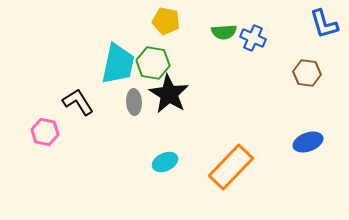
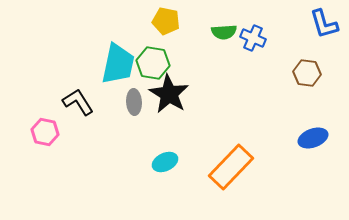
blue ellipse: moved 5 px right, 4 px up
